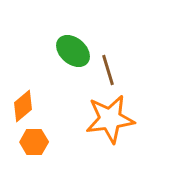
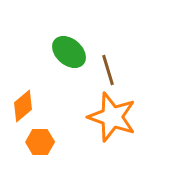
green ellipse: moved 4 px left, 1 px down
orange star: moved 2 px right, 2 px up; rotated 27 degrees clockwise
orange hexagon: moved 6 px right
